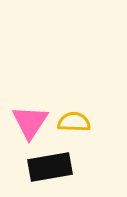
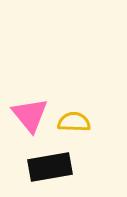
pink triangle: moved 7 px up; rotated 12 degrees counterclockwise
